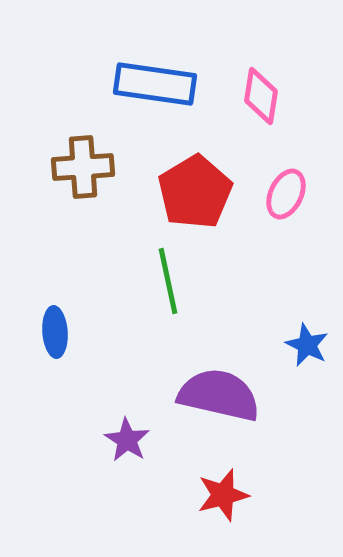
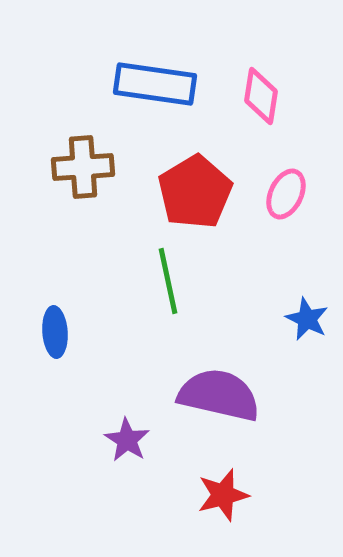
blue star: moved 26 px up
